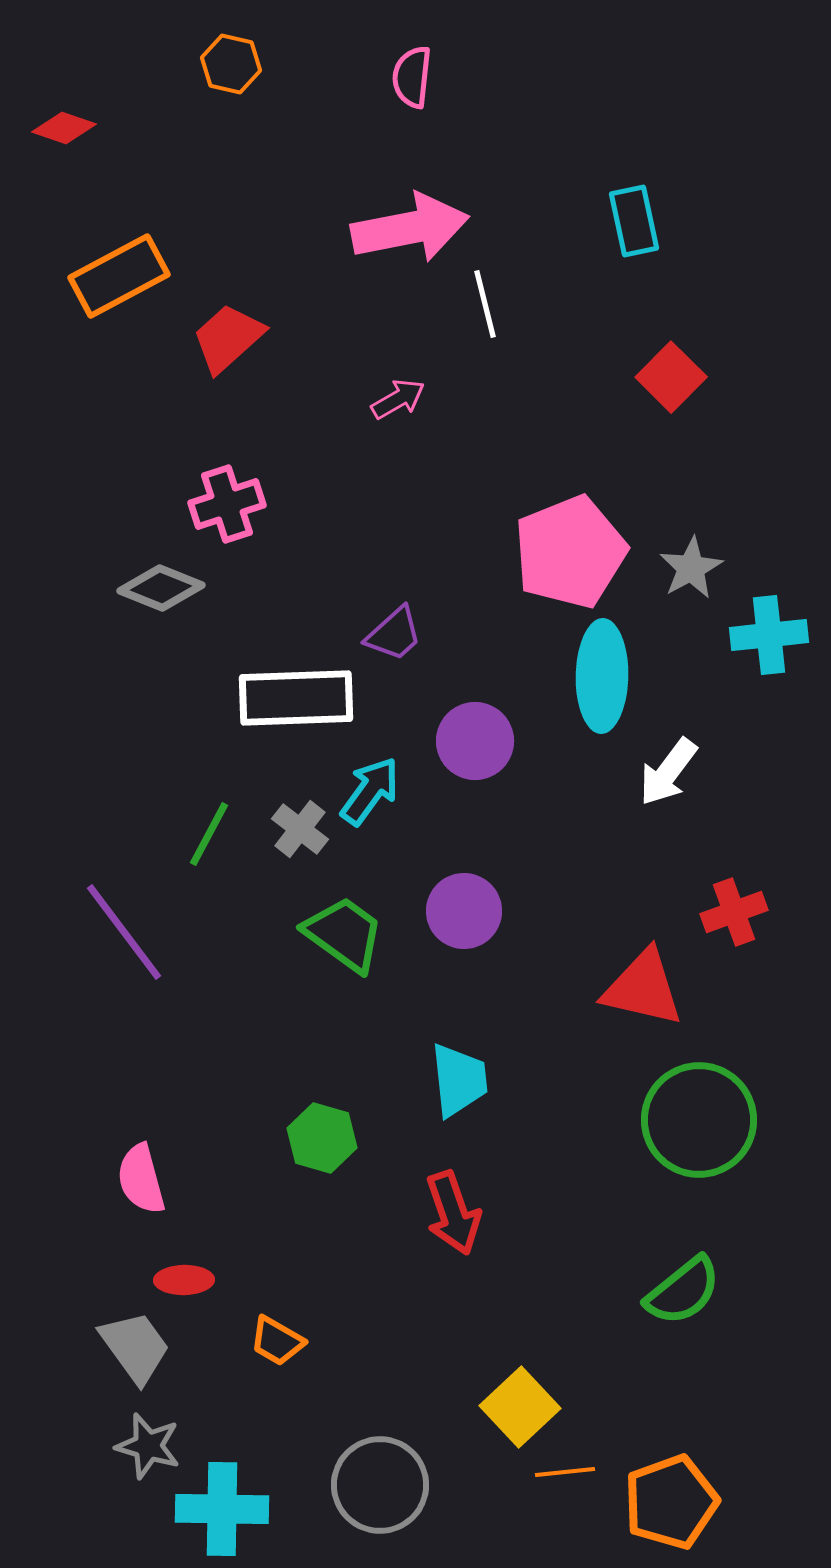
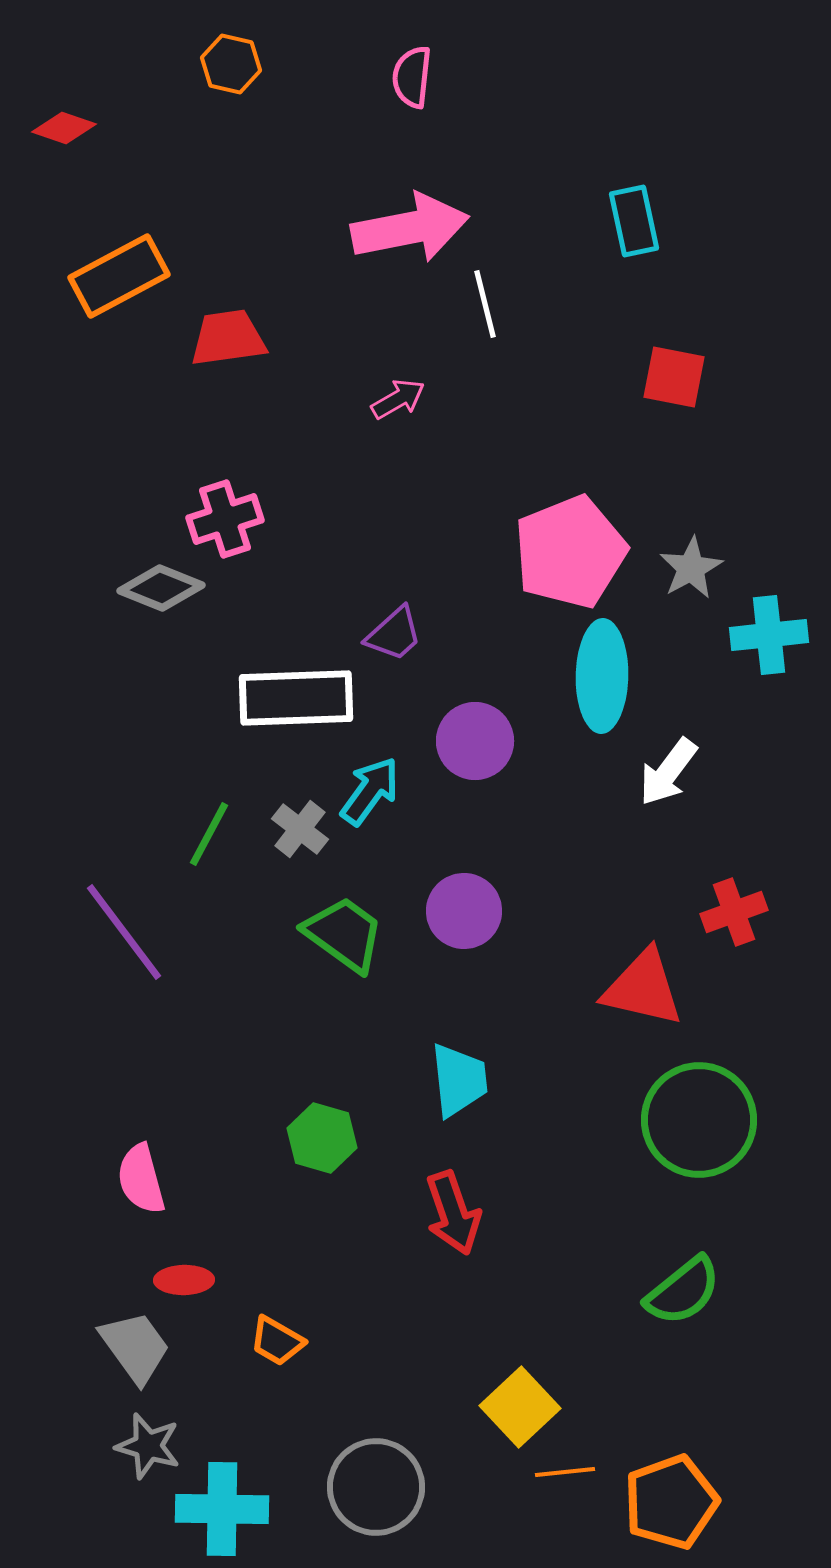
red trapezoid at (228, 338): rotated 34 degrees clockwise
red square at (671, 377): moved 3 px right; rotated 34 degrees counterclockwise
pink cross at (227, 504): moved 2 px left, 15 px down
gray circle at (380, 1485): moved 4 px left, 2 px down
